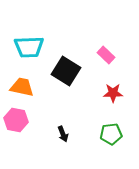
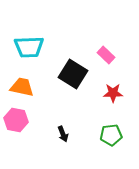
black square: moved 7 px right, 3 px down
green pentagon: moved 1 px down
